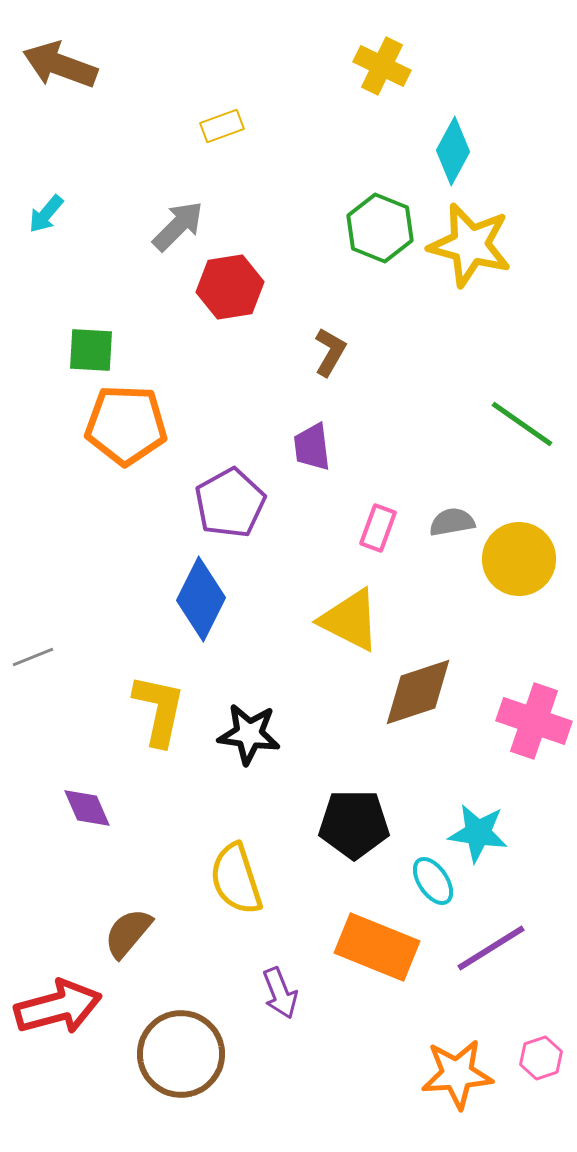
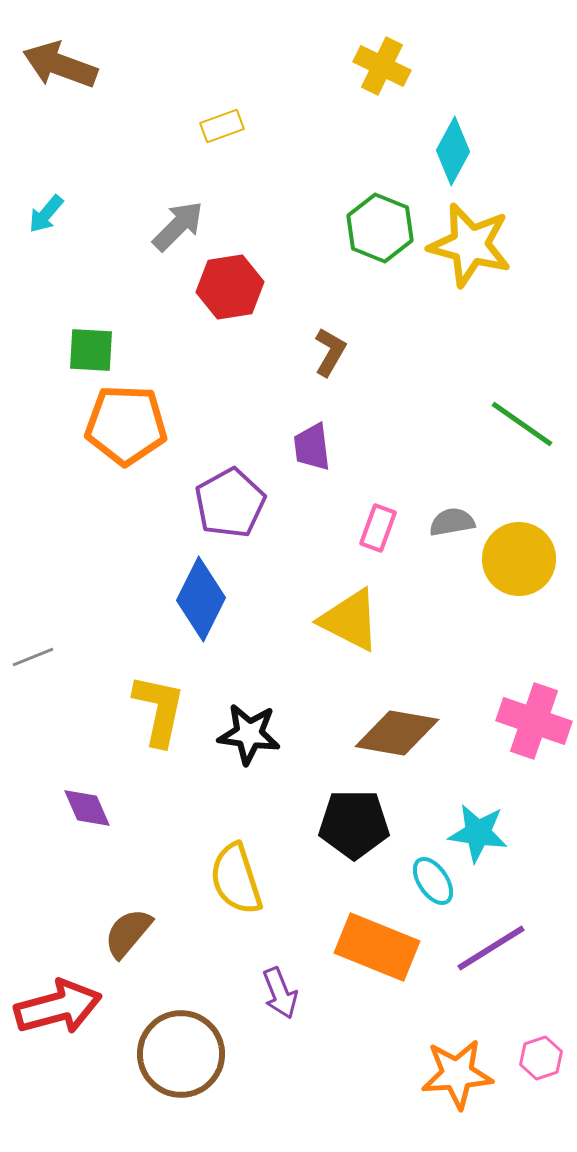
brown diamond: moved 21 px left, 41 px down; rotated 28 degrees clockwise
